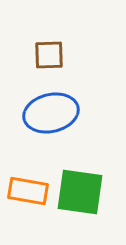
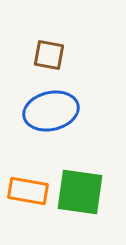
brown square: rotated 12 degrees clockwise
blue ellipse: moved 2 px up
